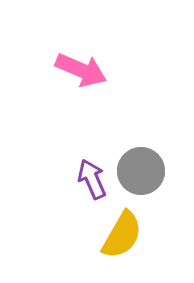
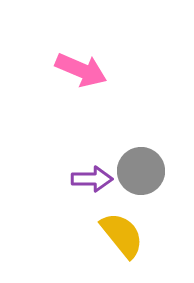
purple arrow: rotated 114 degrees clockwise
yellow semicircle: rotated 69 degrees counterclockwise
